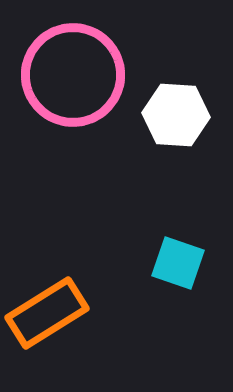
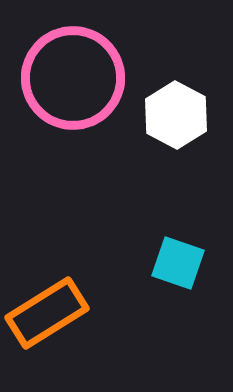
pink circle: moved 3 px down
white hexagon: rotated 24 degrees clockwise
